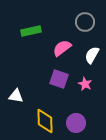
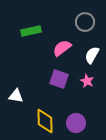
pink star: moved 2 px right, 3 px up
